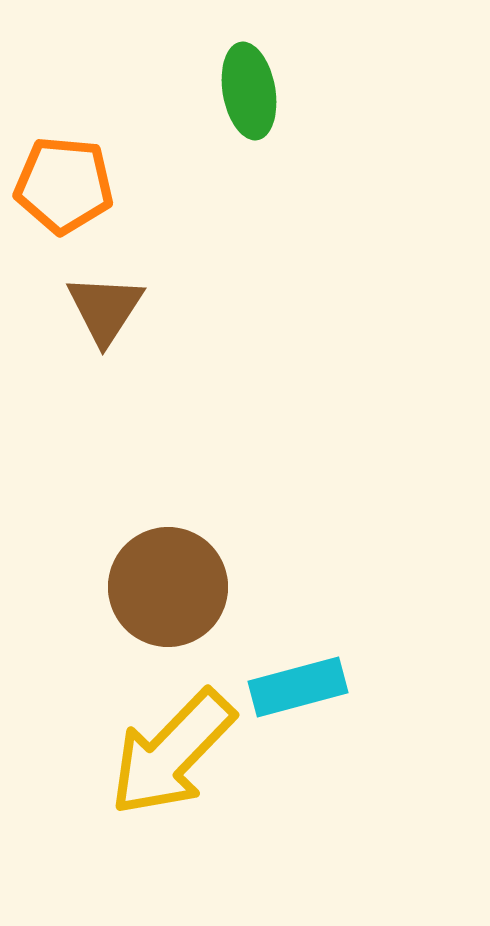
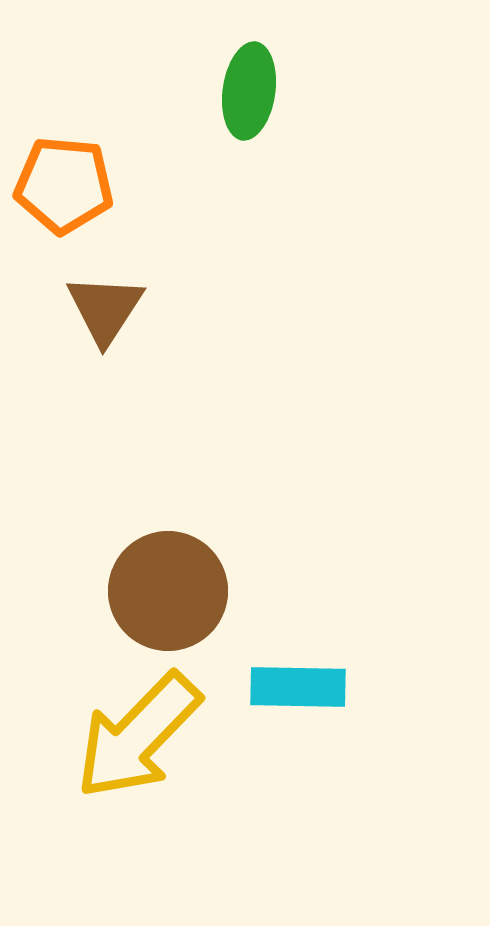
green ellipse: rotated 18 degrees clockwise
brown circle: moved 4 px down
cyan rectangle: rotated 16 degrees clockwise
yellow arrow: moved 34 px left, 17 px up
